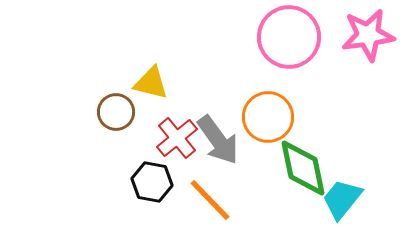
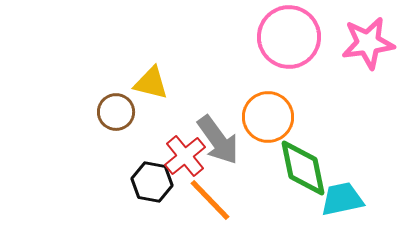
pink star: moved 8 px down
red cross: moved 8 px right, 18 px down
cyan trapezoid: rotated 39 degrees clockwise
